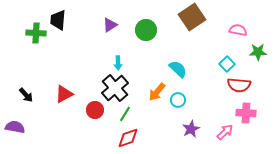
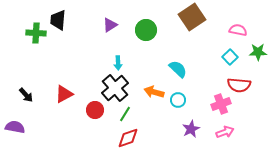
cyan square: moved 3 px right, 7 px up
orange arrow: moved 3 px left; rotated 66 degrees clockwise
pink cross: moved 25 px left, 9 px up; rotated 24 degrees counterclockwise
pink arrow: rotated 24 degrees clockwise
